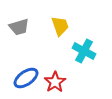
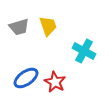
yellow trapezoid: moved 12 px left
red star: rotated 10 degrees counterclockwise
